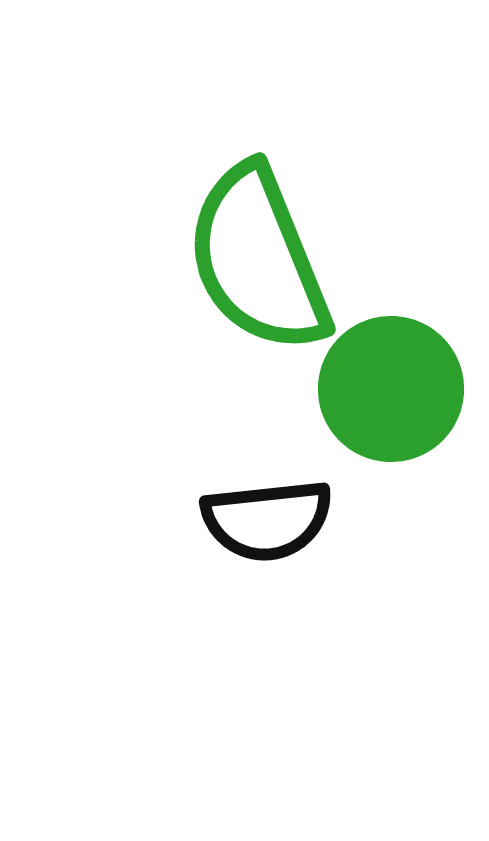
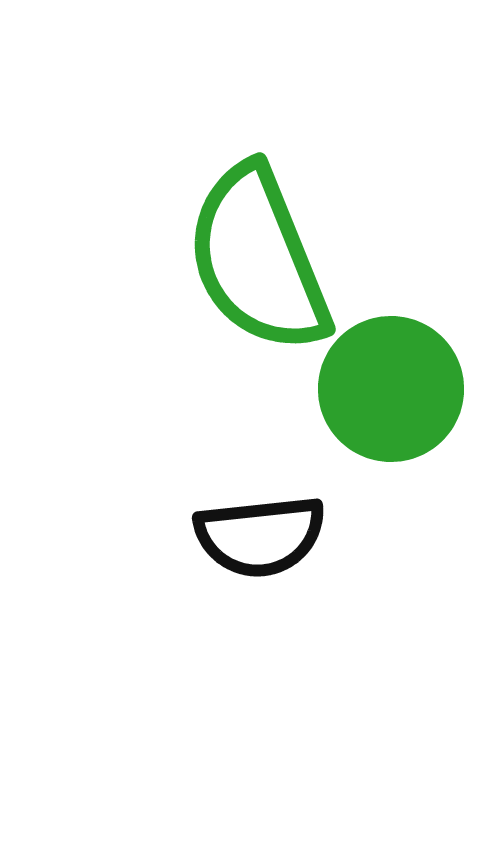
black semicircle: moved 7 px left, 16 px down
